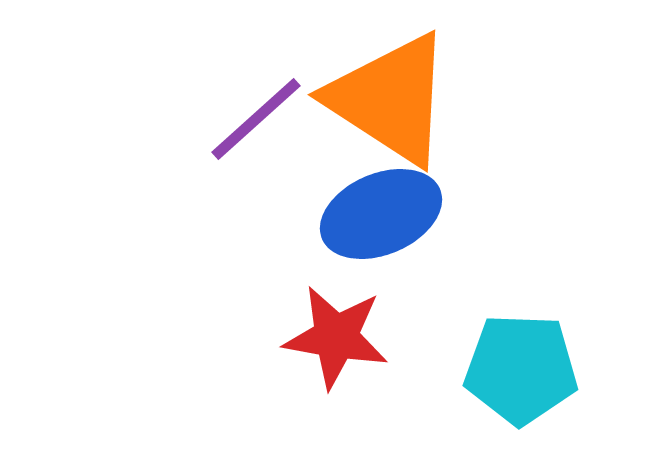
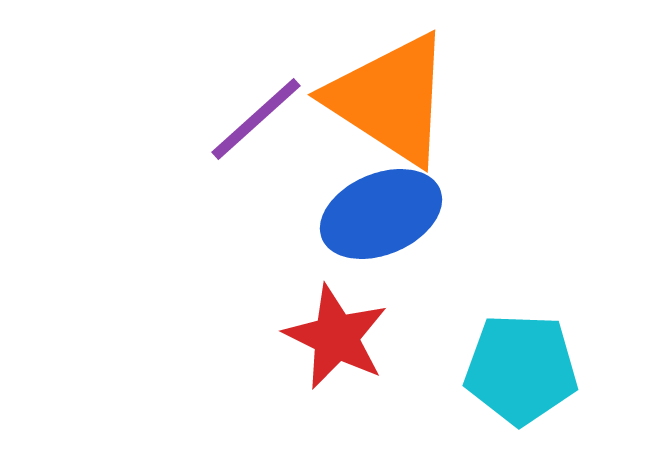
red star: rotated 16 degrees clockwise
